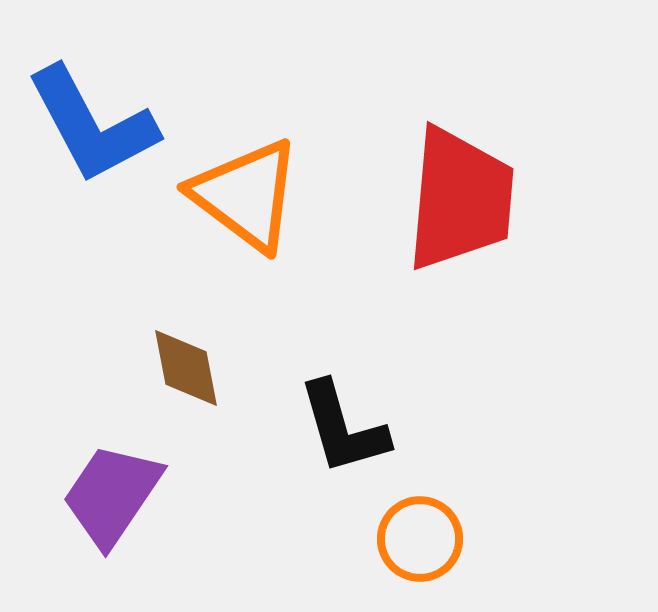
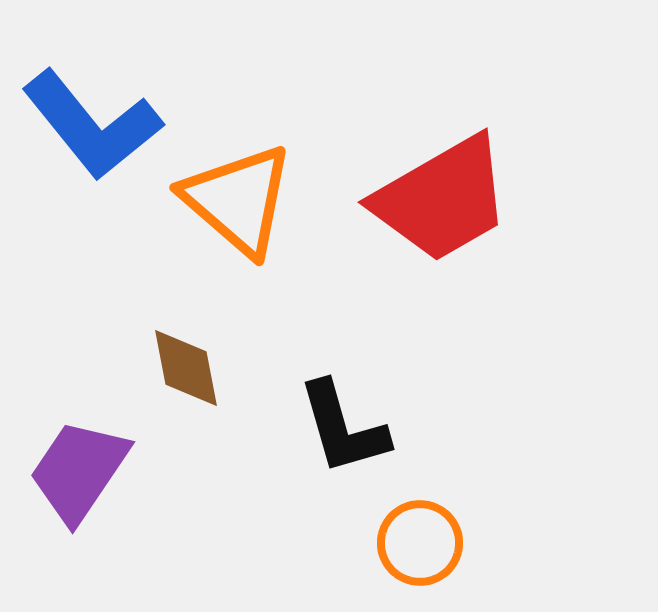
blue L-shape: rotated 11 degrees counterclockwise
orange triangle: moved 8 px left, 5 px down; rotated 4 degrees clockwise
red trapezoid: moved 18 px left; rotated 55 degrees clockwise
purple trapezoid: moved 33 px left, 24 px up
orange circle: moved 4 px down
